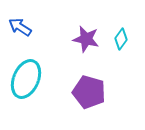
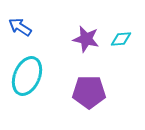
cyan diamond: rotated 50 degrees clockwise
cyan ellipse: moved 1 px right, 3 px up
purple pentagon: rotated 16 degrees counterclockwise
